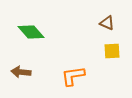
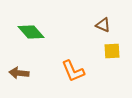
brown triangle: moved 4 px left, 2 px down
brown arrow: moved 2 px left, 1 px down
orange L-shape: moved 5 px up; rotated 105 degrees counterclockwise
